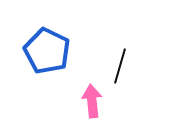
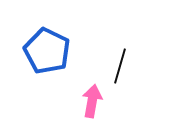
pink arrow: rotated 16 degrees clockwise
